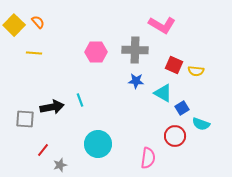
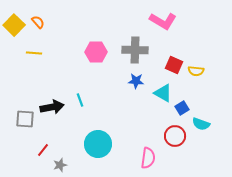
pink L-shape: moved 1 px right, 4 px up
